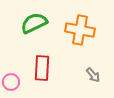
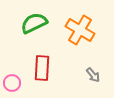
orange cross: rotated 20 degrees clockwise
pink circle: moved 1 px right, 1 px down
